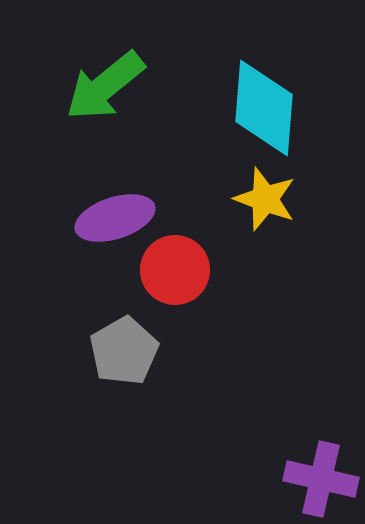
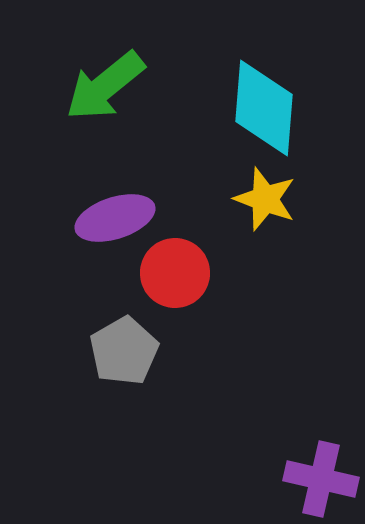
red circle: moved 3 px down
